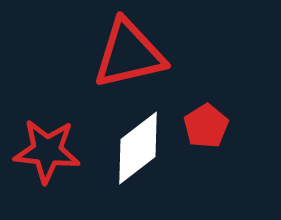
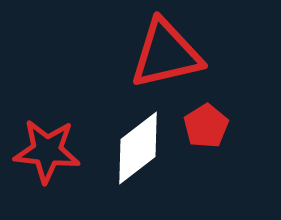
red triangle: moved 37 px right
